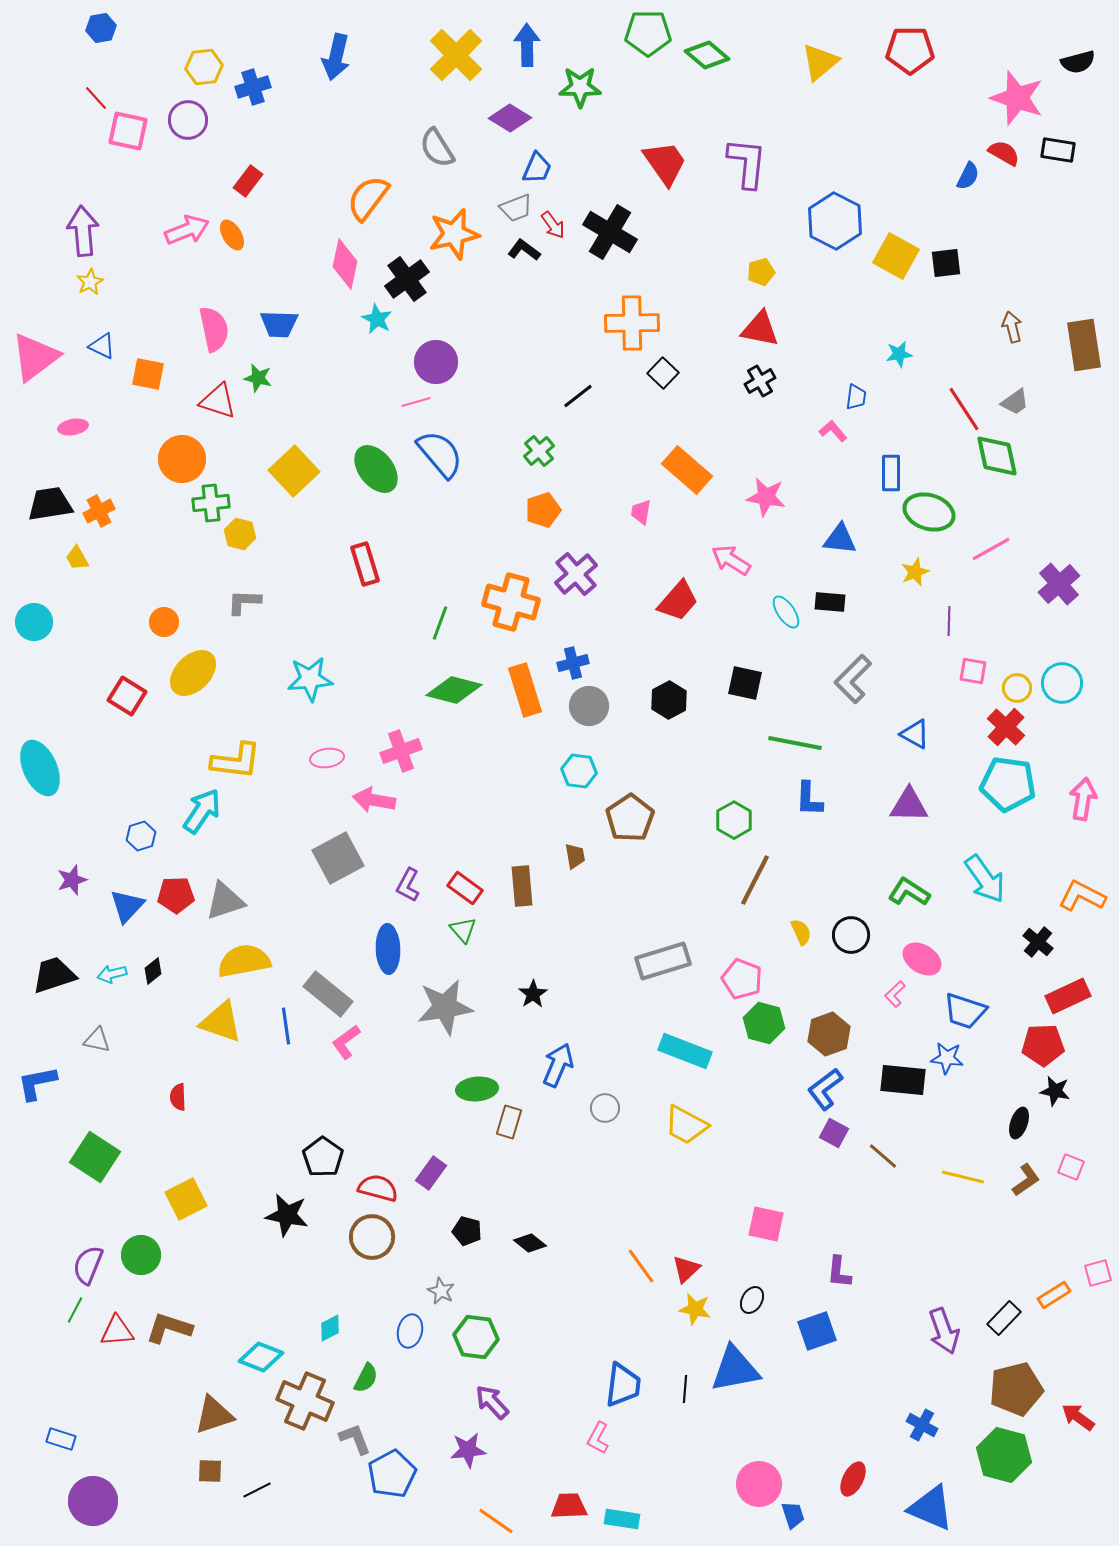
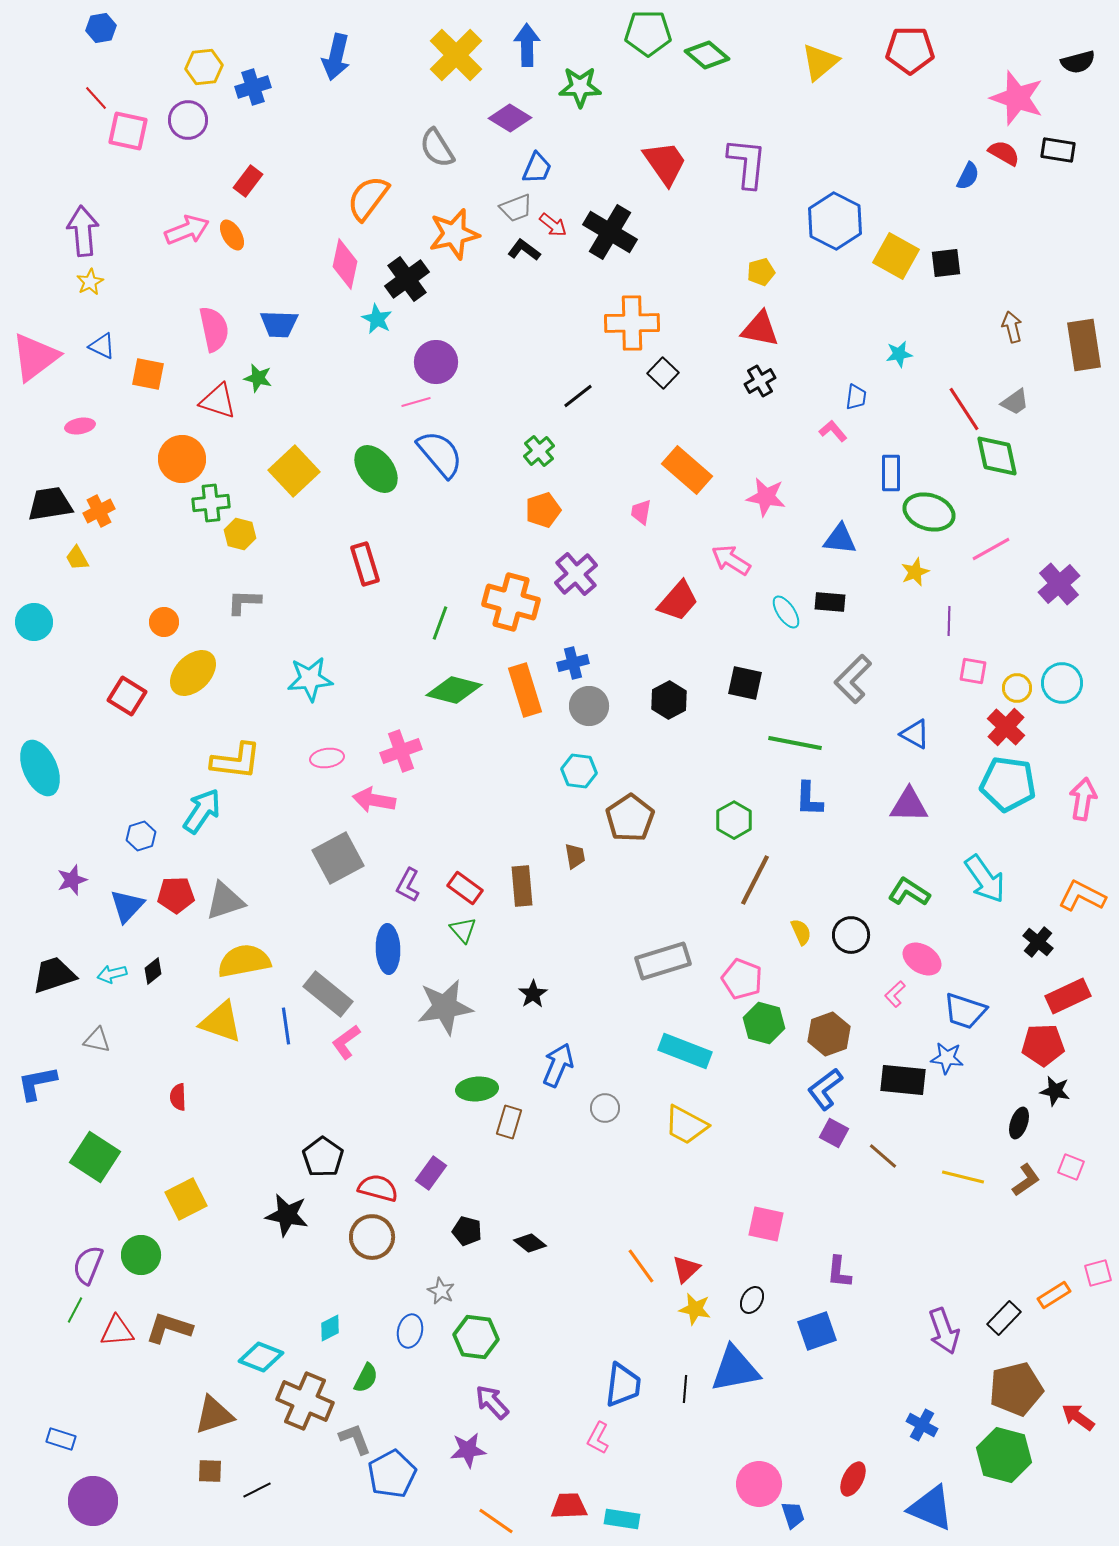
red arrow at (553, 225): rotated 16 degrees counterclockwise
pink ellipse at (73, 427): moved 7 px right, 1 px up
